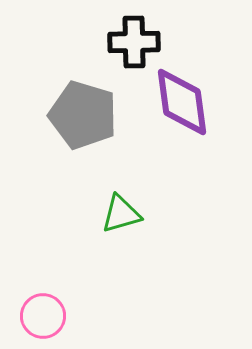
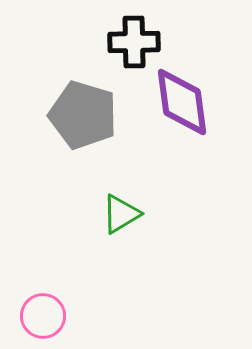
green triangle: rotated 15 degrees counterclockwise
